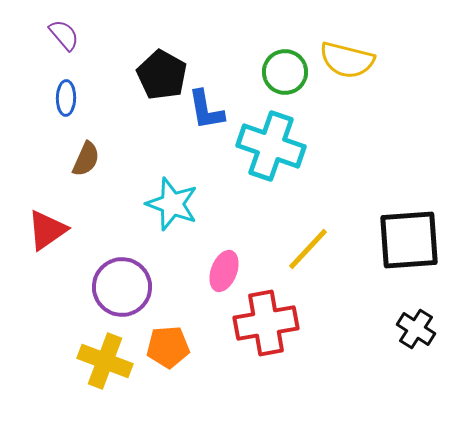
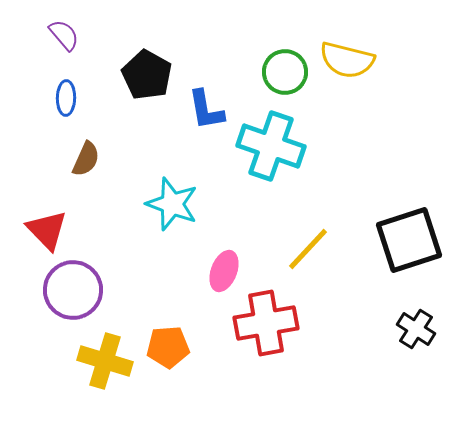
black pentagon: moved 15 px left
red triangle: rotated 39 degrees counterclockwise
black square: rotated 14 degrees counterclockwise
purple circle: moved 49 px left, 3 px down
yellow cross: rotated 4 degrees counterclockwise
